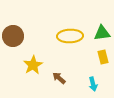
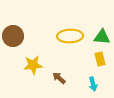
green triangle: moved 4 px down; rotated 12 degrees clockwise
yellow rectangle: moved 3 px left, 2 px down
yellow star: rotated 24 degrees clockwise
